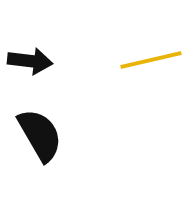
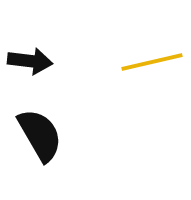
yellow line: moved 1 px right, 2 px down
